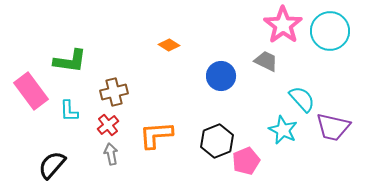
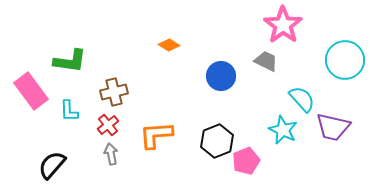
cyan circle: moved 15 px right, 29 px down
